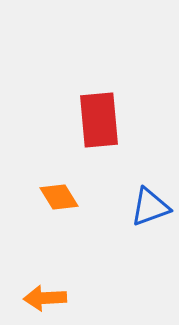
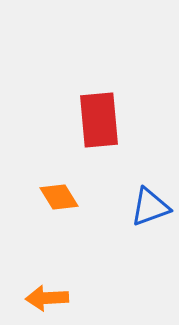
orange arrow: moved 2 px right
